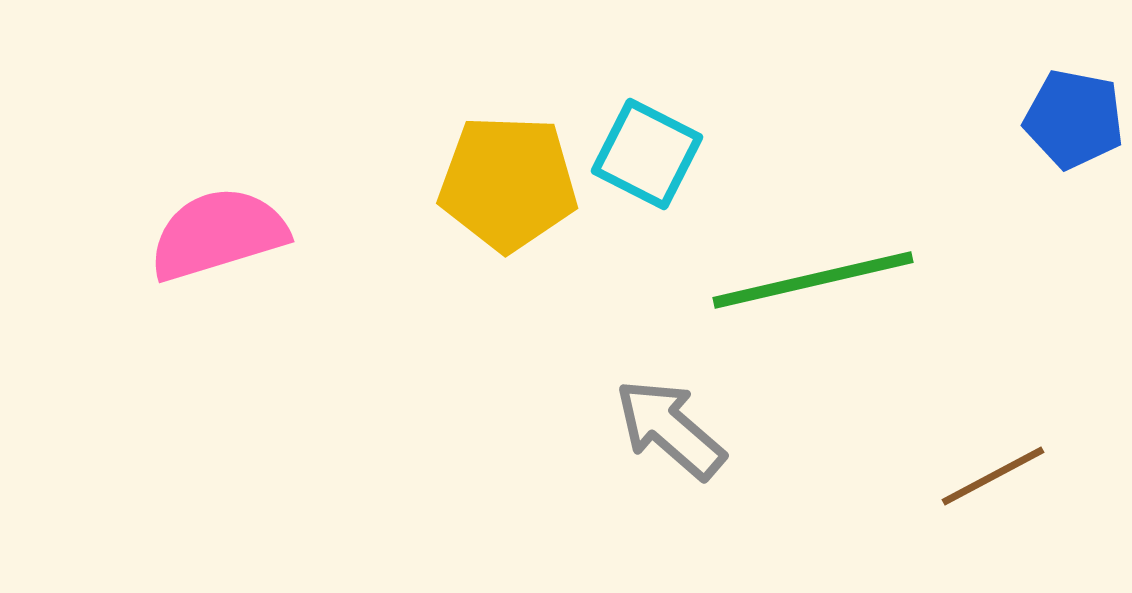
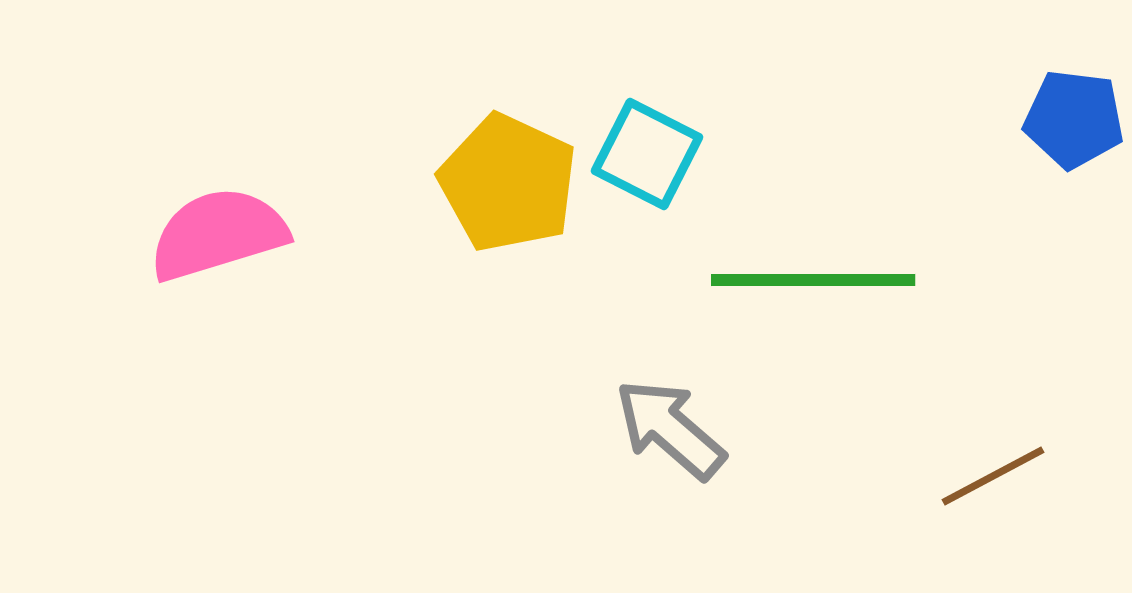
blue pentagon: rotated 4 degrees counterclockwise
yellow pentagon: rotated 23 degrees clockwise
green line: rotated 13 degrees clockwise
